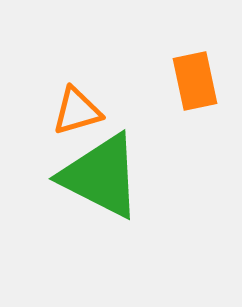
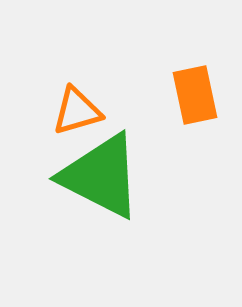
orange rectangle: moved 14 px down
